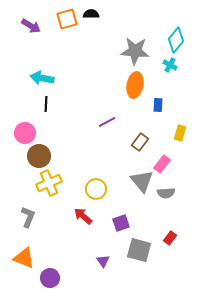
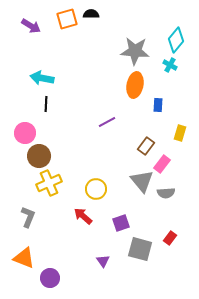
brown rectangle: moved 6 px right, 4 px down
gray square: moved 1 px right, 1 px up
